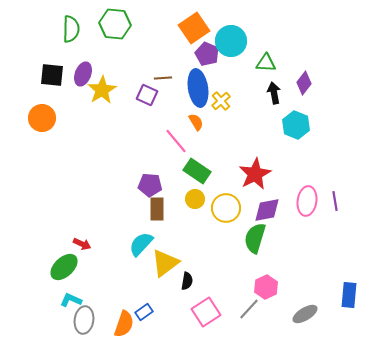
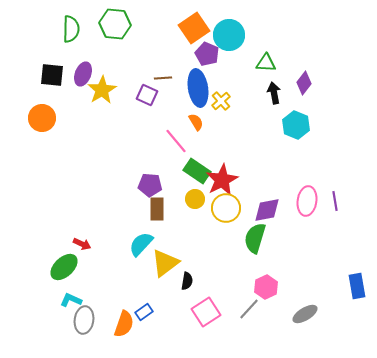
cyan circle at (231, 41): moved 2 px left, 6 px up
red star at (255, 174): moved 33 px left, 6 px down
blue rectangle at (349, 295): moved 8 px right, 9 px up; rotated 15 degrees counterclockwise
